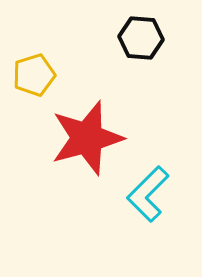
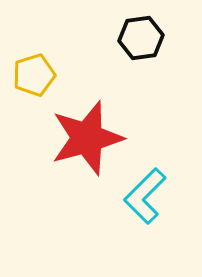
black hexagon: rotated 12 degrees counterclockwise
cyan L-shape: moved 3 px left, 2 px down
